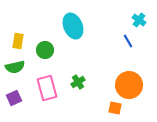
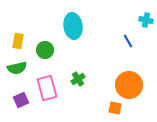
cyan cross: moved 7 px right; rotated 24 degrees counterclockwise
cyan ellipse: rotated 15 degrees clockwise
green semicircle: moved 2 px right, 1 px down
green cross: moved 3 px up
purple square: moved 7 px right, 2 px down
